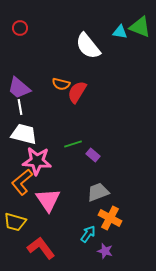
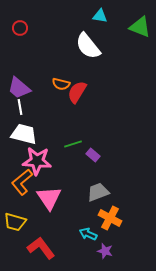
cyan triangle: moved 20 px left, 16 px up
pink triangle: moved 1 px right, 2 px up
cyan arrow: rotated 102 degrees counterclockwise
